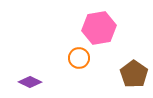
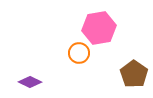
orange circle: moved 5 px up
